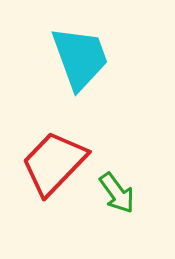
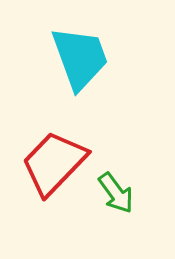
green arrow: moved 1 px left
